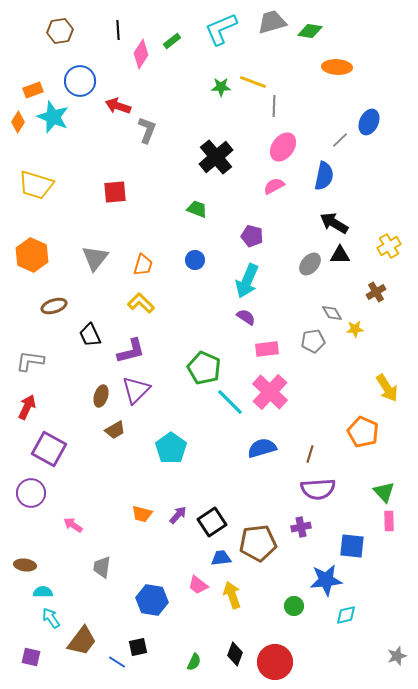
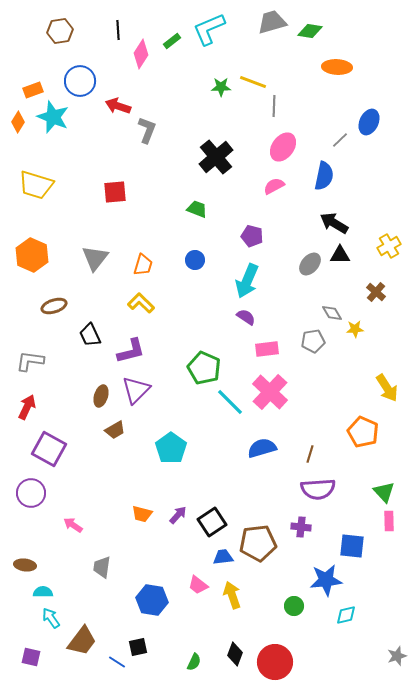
cyan L-shape at (221, 29): moved 12 px left
brown cross at (376, 292): rotated 18 degrees counterclockwise
purple cross at (301, 527): rotated 18 degrees clockwise
blue trapezoid at (221, 558): moved 2 px right, 1 px up
